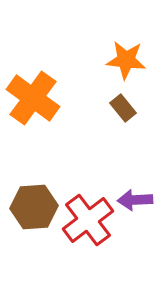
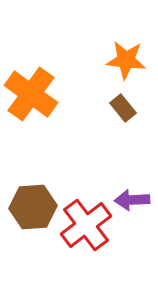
orange cross: moved 2 px left, 4 px up
purple arrow: moved 3 px left
brown hexagon: moved 1 px left
red cross: moved 2 px left, 5 px down
